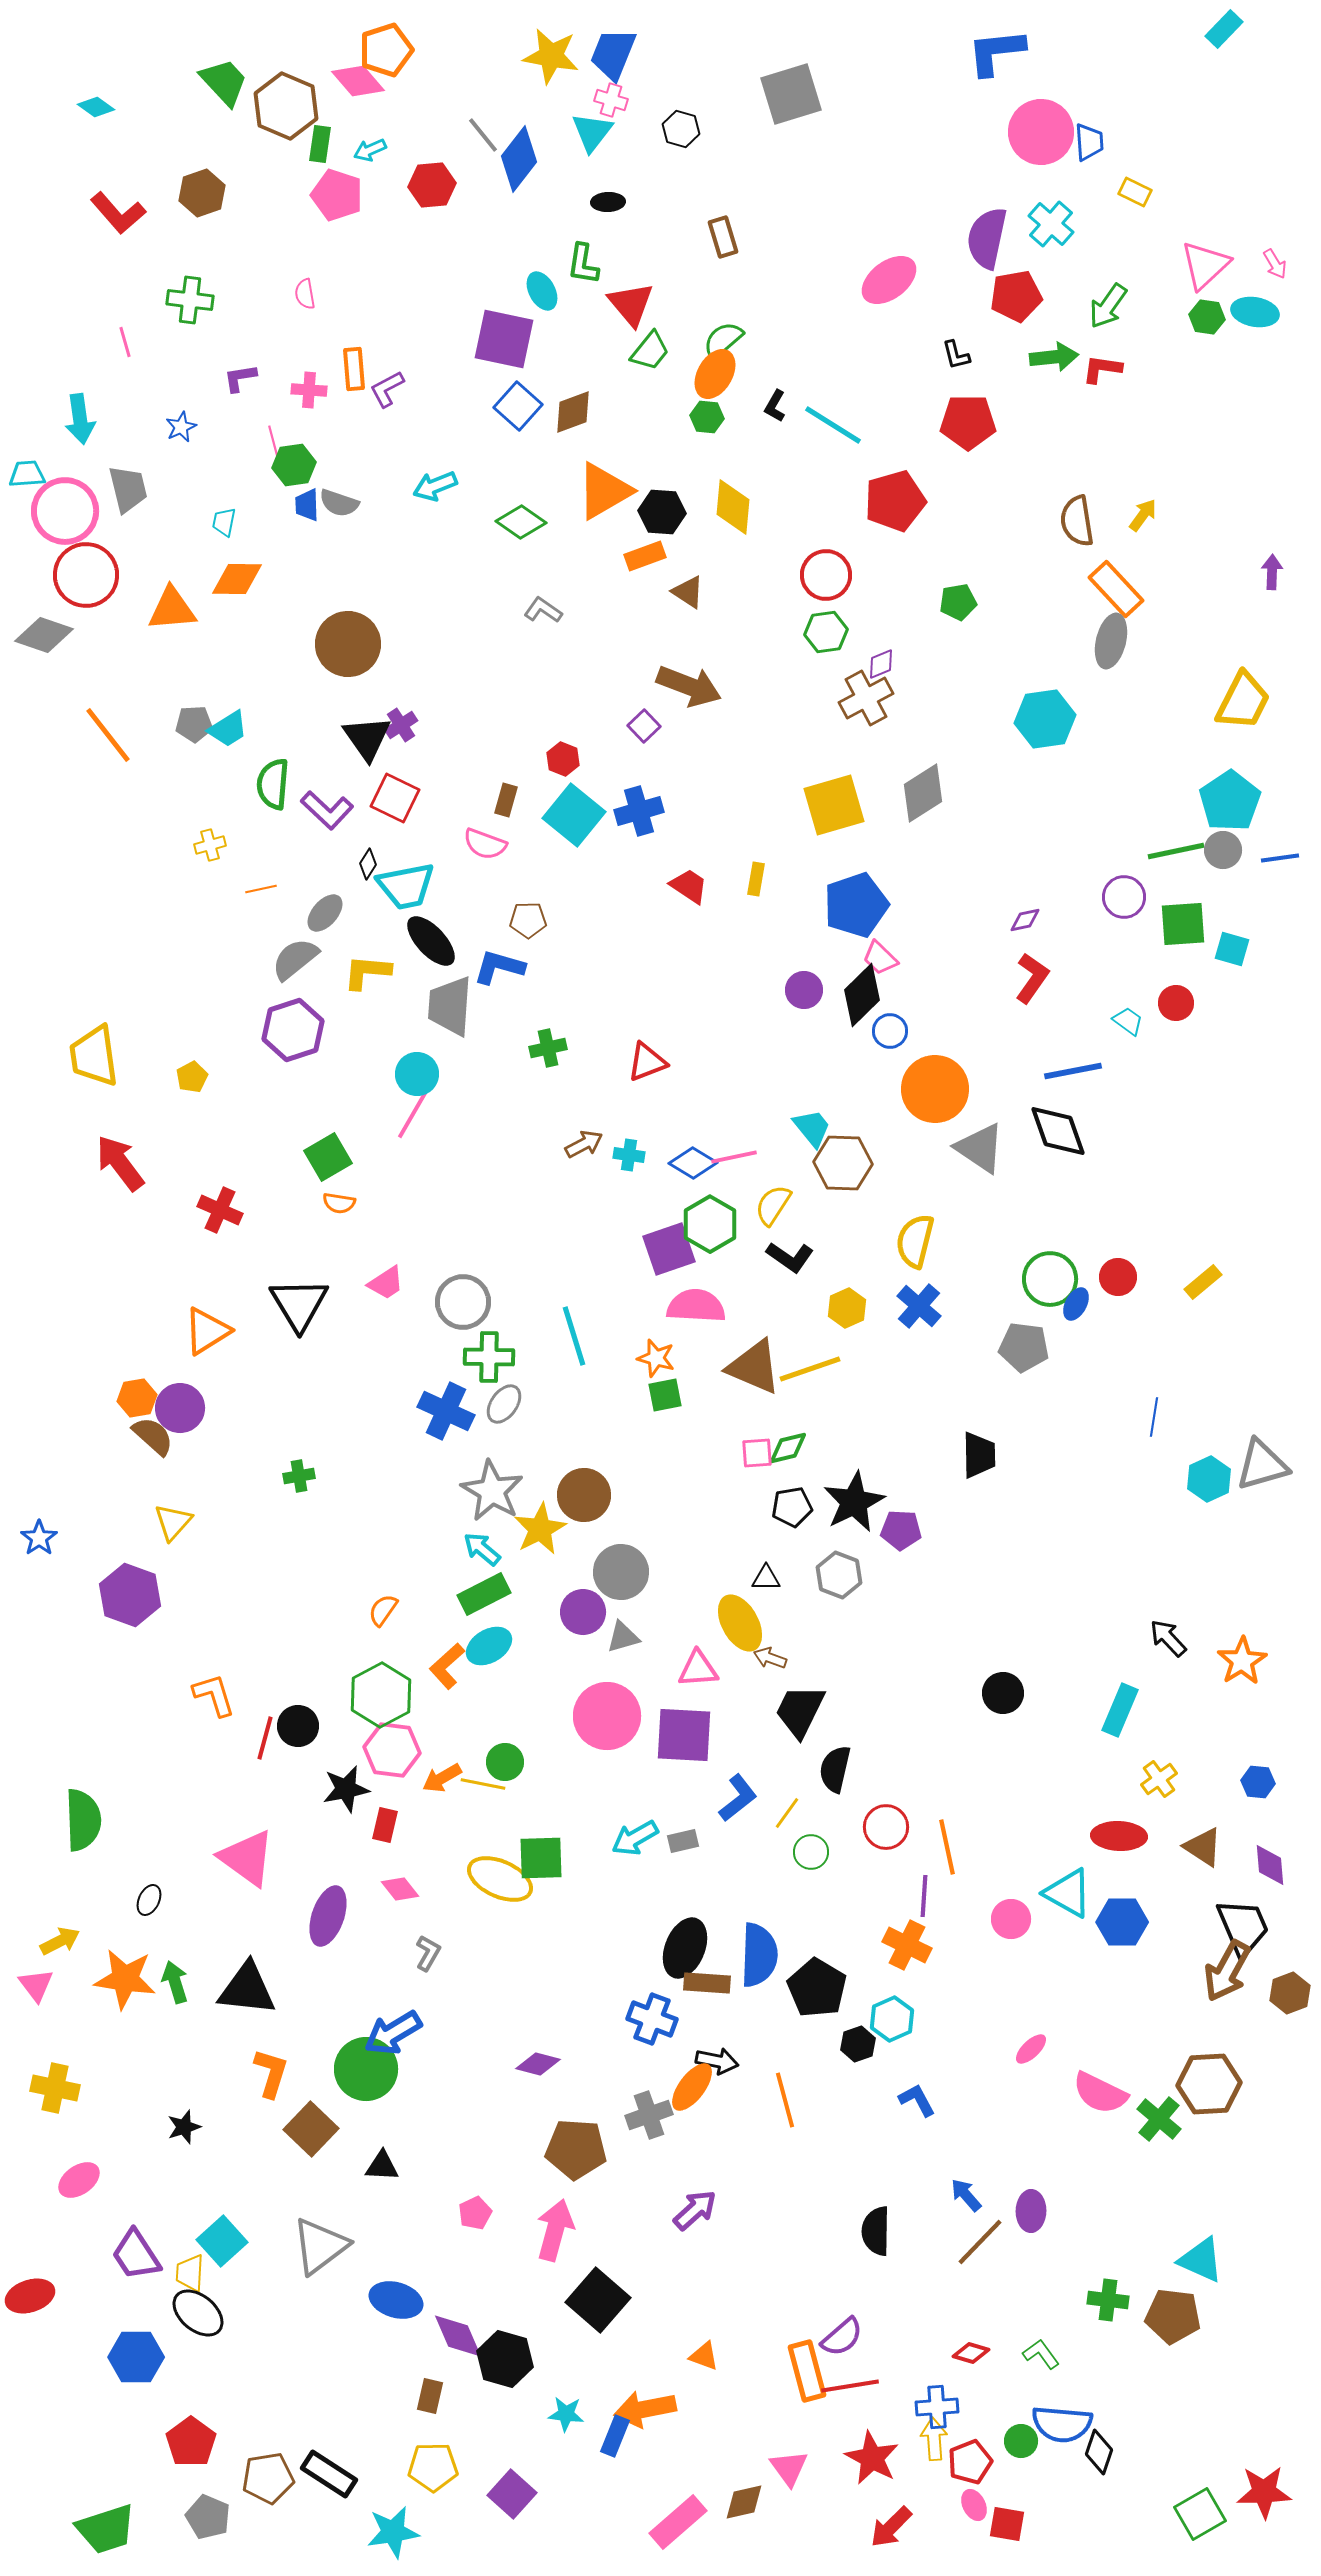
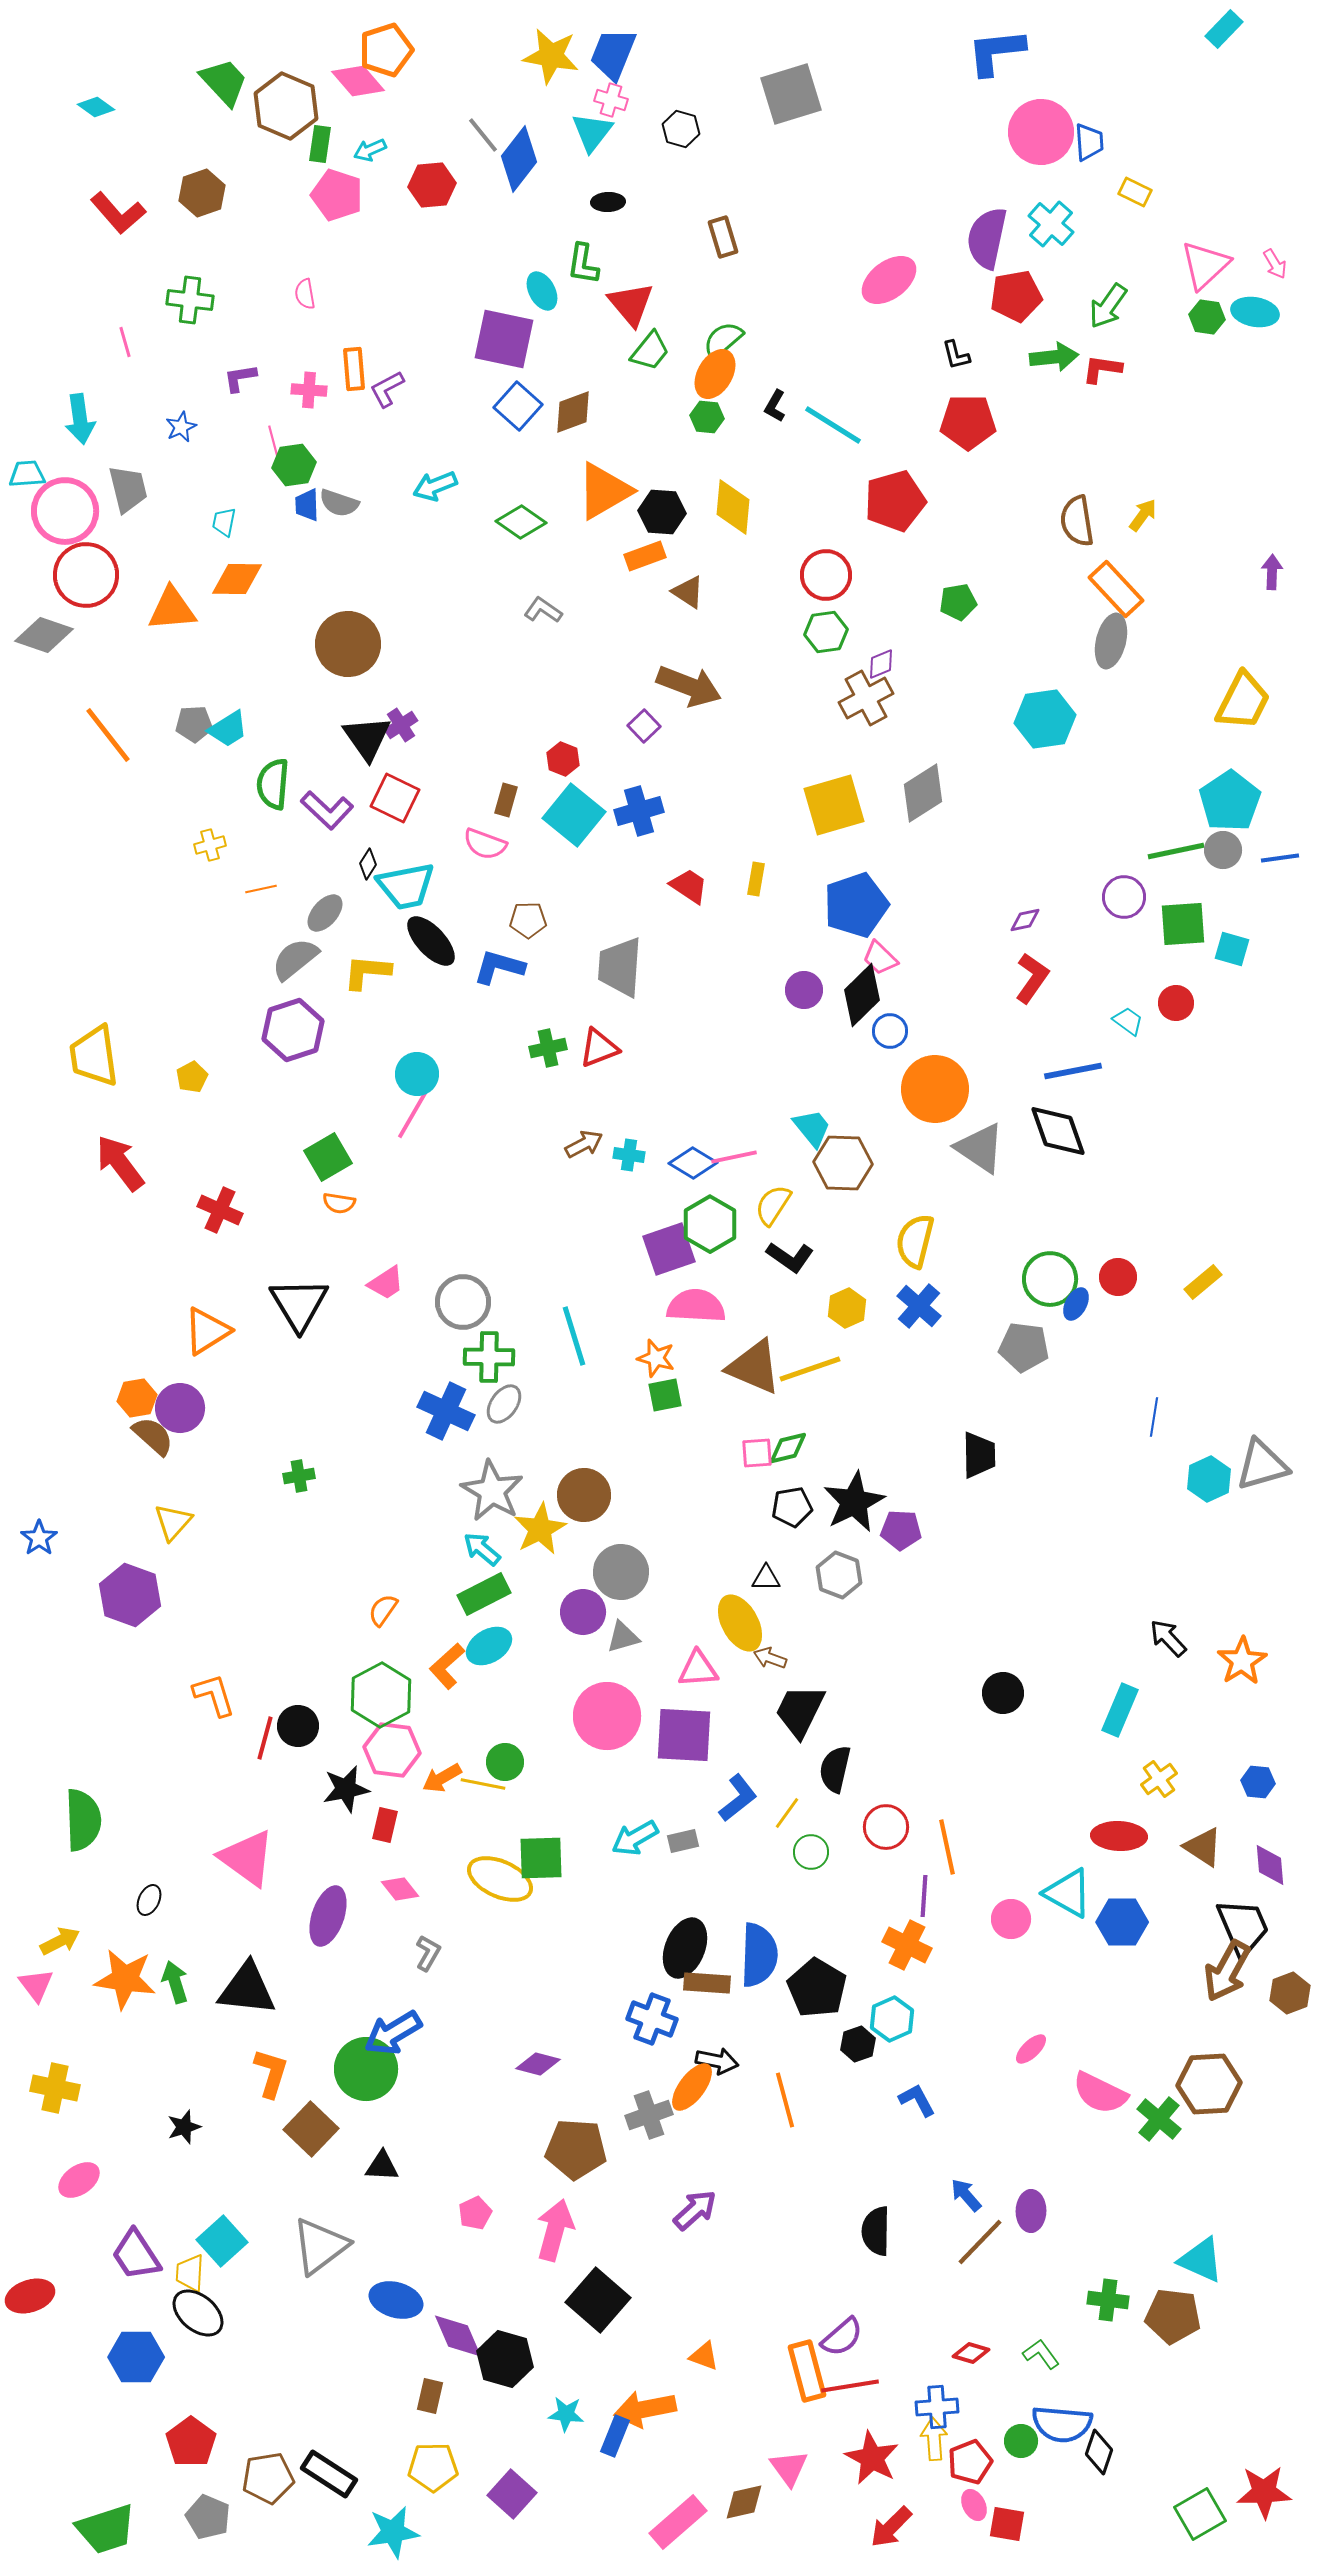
gray trapezoid at (450, 1006): moved 170 px right, 39 px up
red triangle at (647, 1062): moved 48 px left, 14 px up
